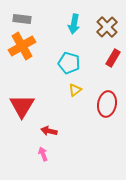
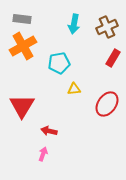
brown cross: rotated 20 degrees clockwise
orange cross: moved 1 px right
cyan pentagon: moved 10 px left; rotated 25 degrees counterclockwise
yellow triangle: moved 1 px left, 1 px up; rotated 32 degrees clockwise
red ellipse: rotated 25 degrees clockwise
pink arrow: rotated 40 degrees clockwise
